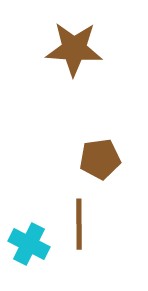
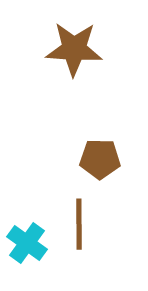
brown pentagon: rotated 9 degrees clockwise
cyan cross: moved 2 px left, 1 px up; rotated 9 degrees clockwise
